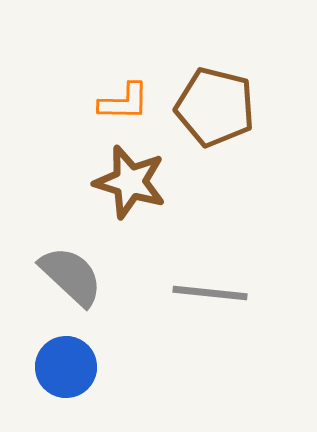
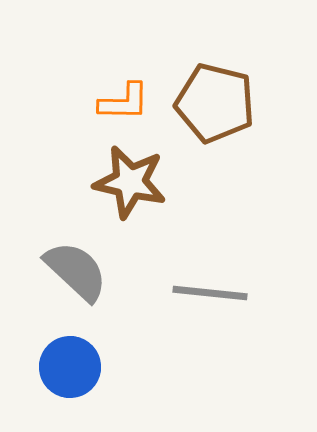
brown pentagon: moved 4 px up
brown star: rotated 4 degrees counterclockwise
gray semicircle: moved 5 px right, 5 px up
blue circle: moved 4 px right
